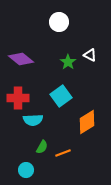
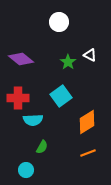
orange line: moved 25 px right
